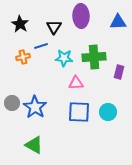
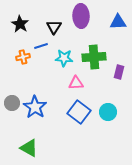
blue square: rotated 35 degrees clockwise
green triangle: moved 5 px left, 3 px down
